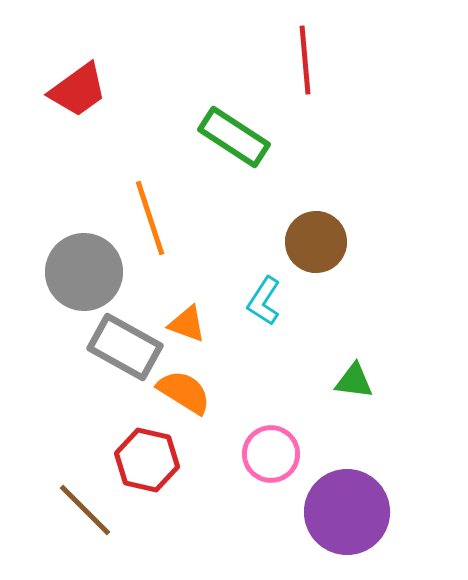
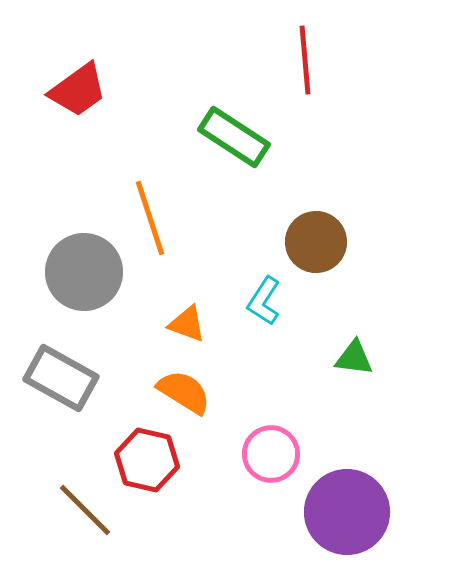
gray rectangle: moved 64 px left, 31 px down
green triangle: moved 23 px up
